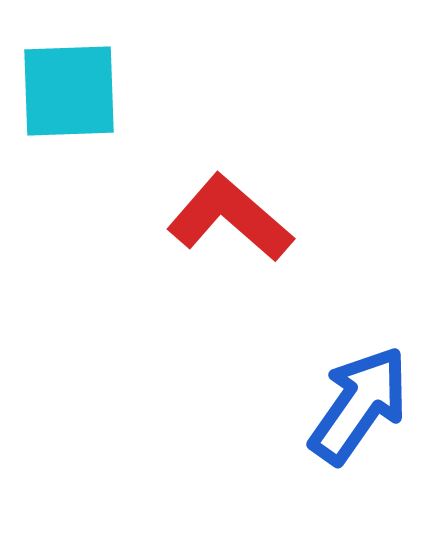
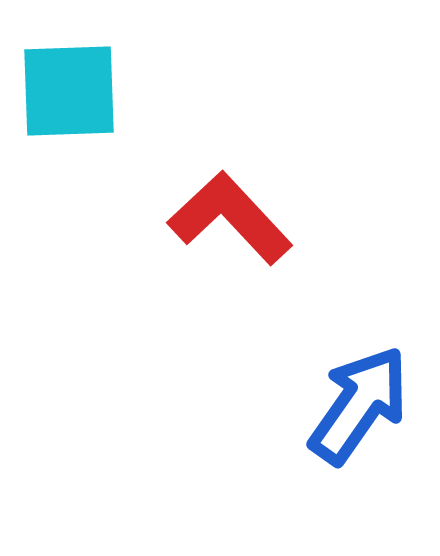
red L-shape: rotated 6 degrees clockwise
